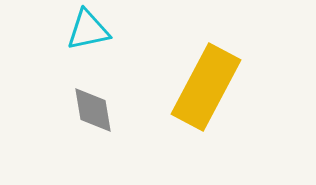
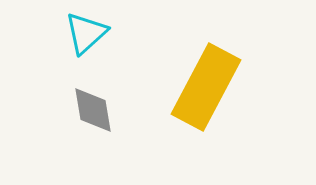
cyan triangle: moved 2 px left, 3 px down; rotated 30 degrees counterclockwise
